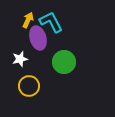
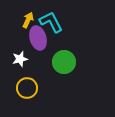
yellow circle: moved 2 px left, 2 px down
